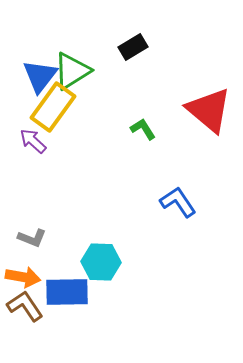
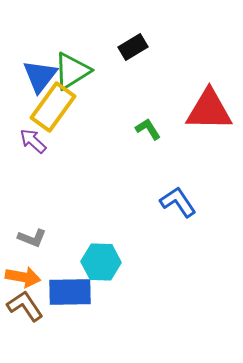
red triangle: rotated 39 degrees counterclockwise
green L-shape: moved 5 px right
blue rectangle: moved 3 px right
